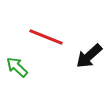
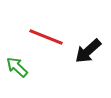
black arrow: moved 1 px left, 5 px up
